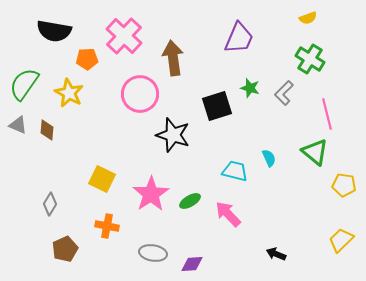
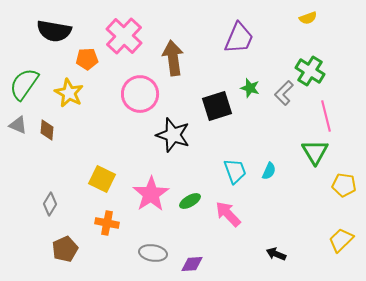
green cross: moved 12 px down
pink line: moved 1 px left, 2 px down
green triangle: rotated 20 degrees clockwise
cyan semicircle: moved 13 px down; rotated 48 degrees clockwise
cyan trapezoid: rotated 56 degrees clockwise
orange cross: moved 3 px up
